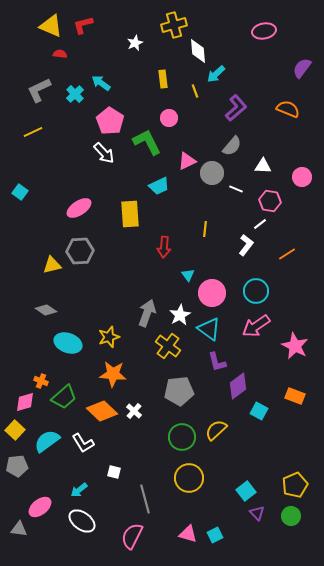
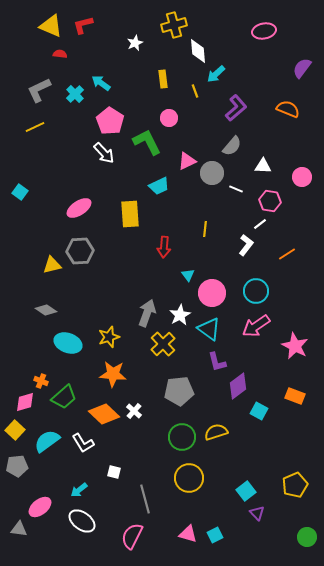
yellow line at (33, 132): moved 2 px right, 5 px up
yellow cross at (168, 346): moved 5 px left, 2 px up; rotated 10 degrees clockwise
orange diamond at (102, 411): moved 2 px right, 3 px down
yellow semicircle at (216, 430): moved 2 px down; rotated 25 degrees clockwise
green circle at (291, 516): moved 16 px right, 21 px down
